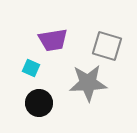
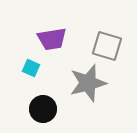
purple trapezoid: moved 1 px left, 1 px up
gray star: rotated 12 degrees counterclockwise
black circle: moved 4 px right, 6 px down
